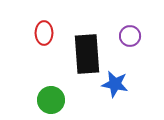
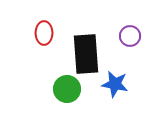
black rectangle: moved 1 px left
green circle: moved 16 px right, 11 px up
